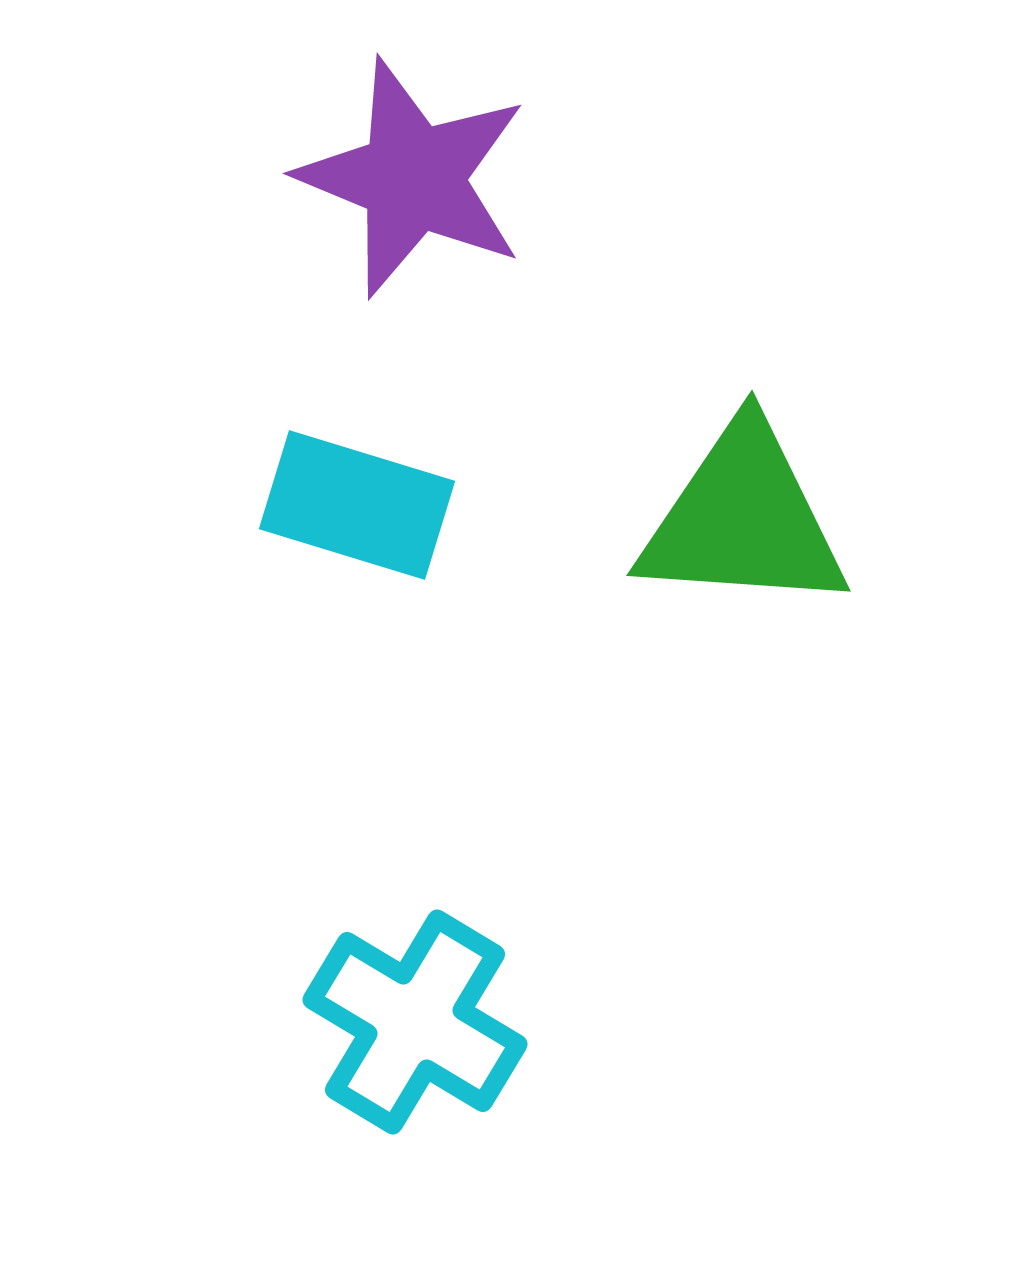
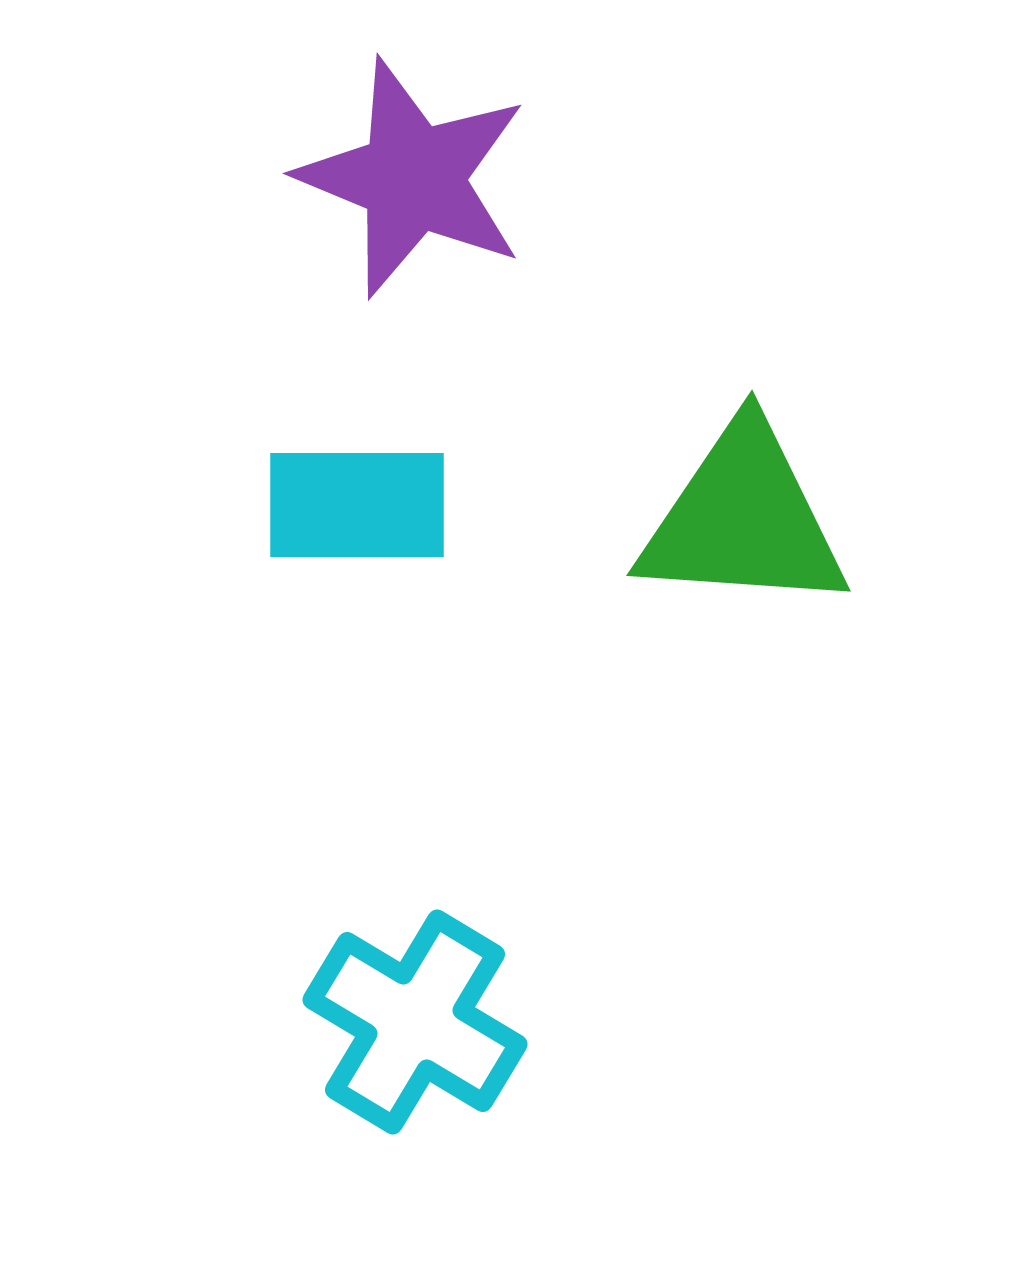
cyan rectangle: rotated 17 degrees counterclockwise
